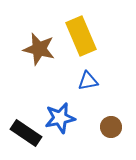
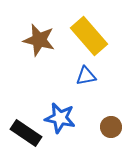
yellow rectangle: moved 8 px right; rotated 18 degrees counterclockwise
brown star: moved 9 px up
blue triangle: moved 2 px left, 5 px up
blue star: rotated 24 degrees clockwise
